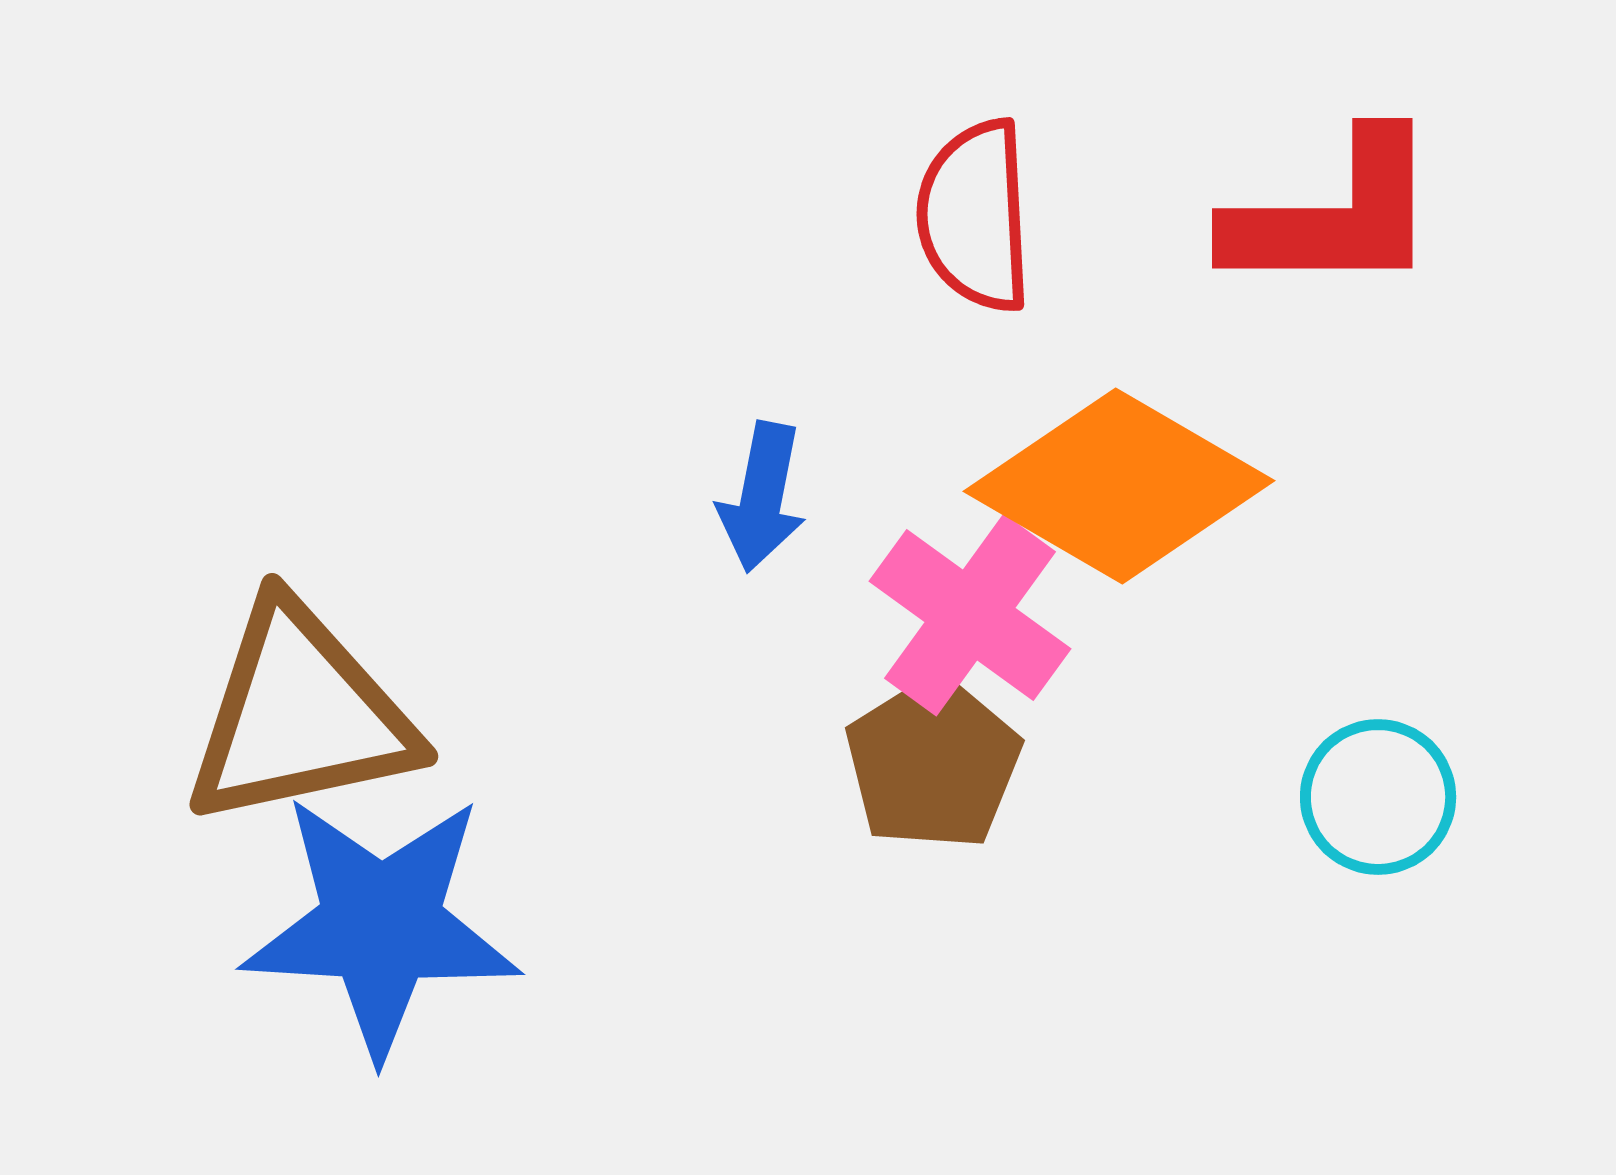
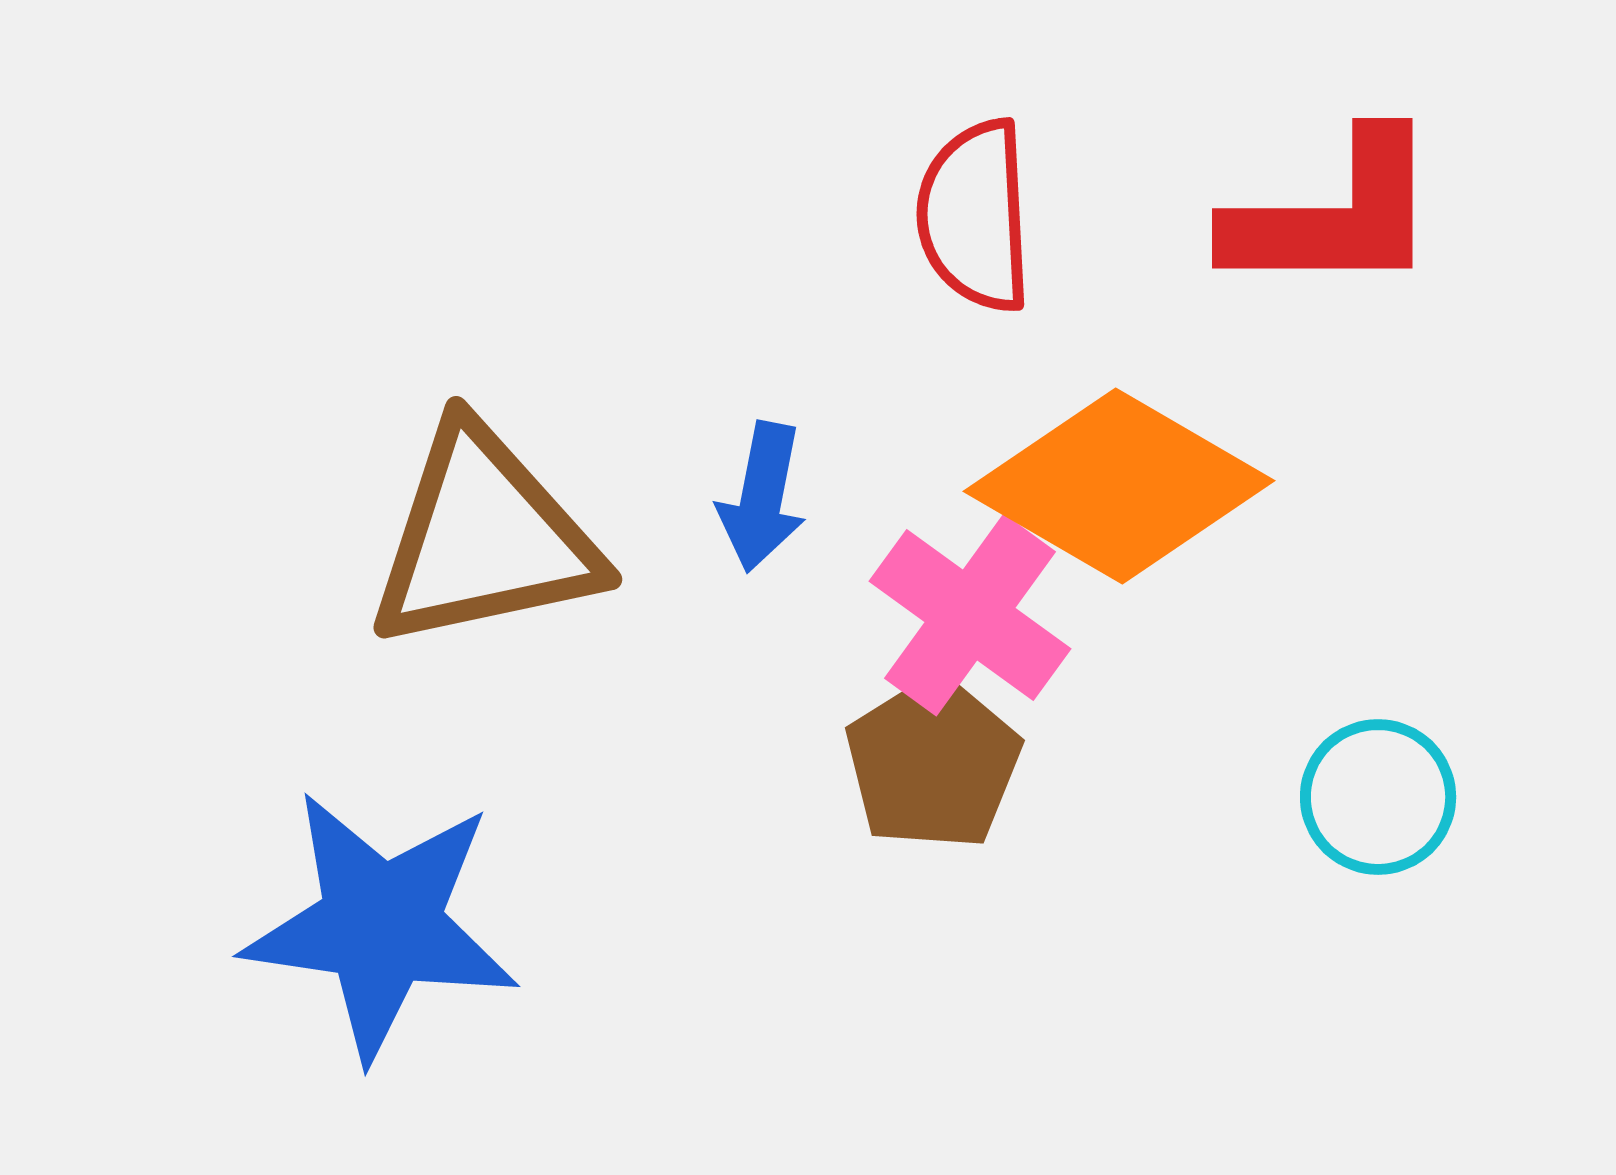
brown triangle: moved 184 px right, 177 px up
blue star: rotated 5 degrees clockwise
